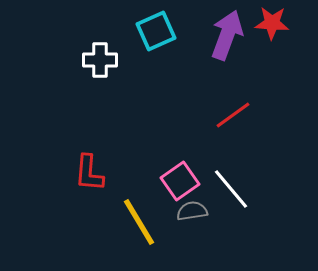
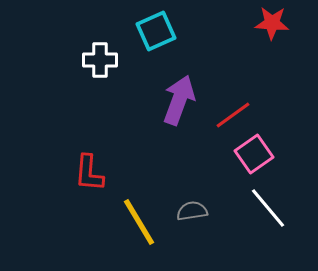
purple arrow: moved 48 px left, 65 px down
pink square: moved 74 px right, 27 px up
white line: moved 37 px right, 19 px down
